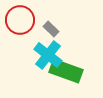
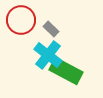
red circle: moved 1 px right
green rectangle: rotated 8 degrees clockwise
